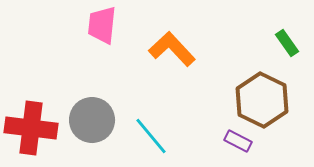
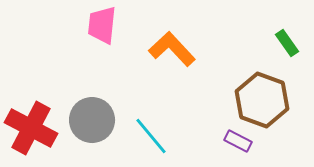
brown hexagon: rotated 6 degrees counterclockwise
red cross: rotated 21 degrees clockwise
